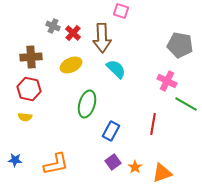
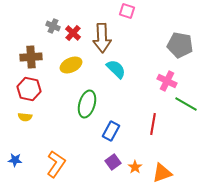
pink square: moved 6 px right
orange L-shape: rotated 44 degrees counterclockwise
